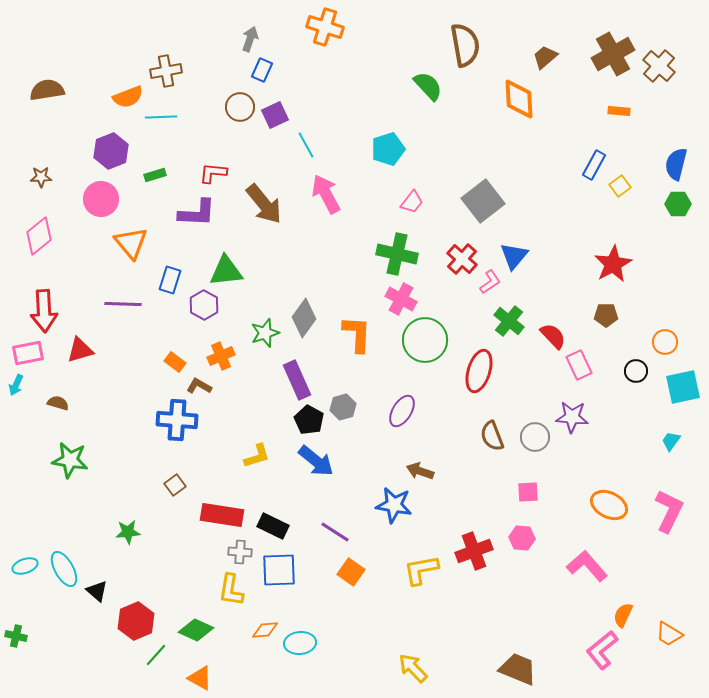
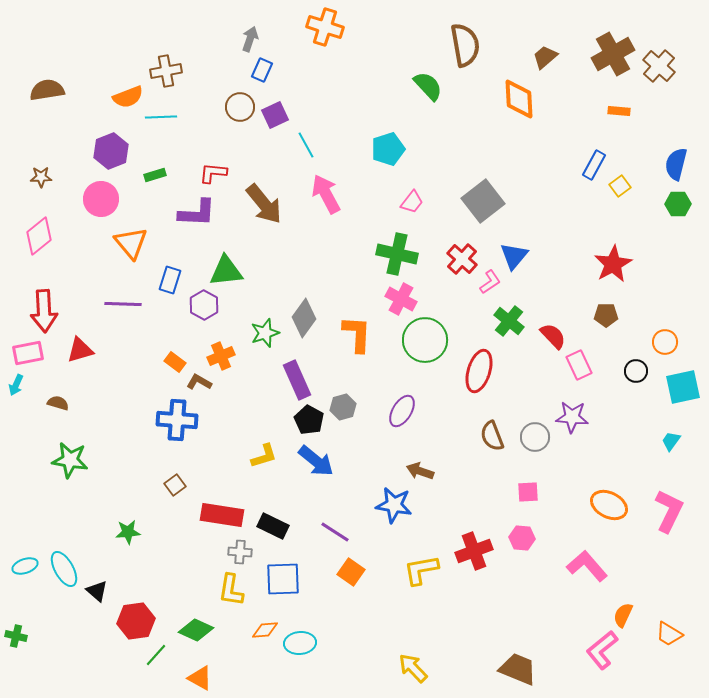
brown L-shape at (199, 386): moved 4 px up
yellow L-shape at (257, 456): moved 7 px right
blue square at (279, 570): moved 4 px right, 9 px down
red hexagon at (136, 621): rotated 15 degrees clockwise
